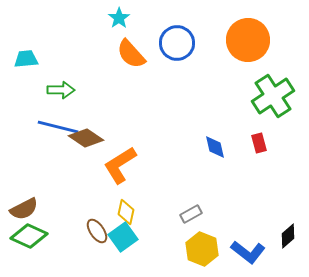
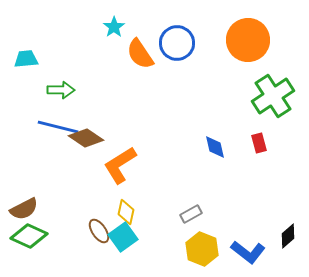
cyan star: moved 5 px left, 9 px down
orange semicircle: moved 9 px right; rotated 8 degrees clockwise
brown ellipse: moved 2 px right
